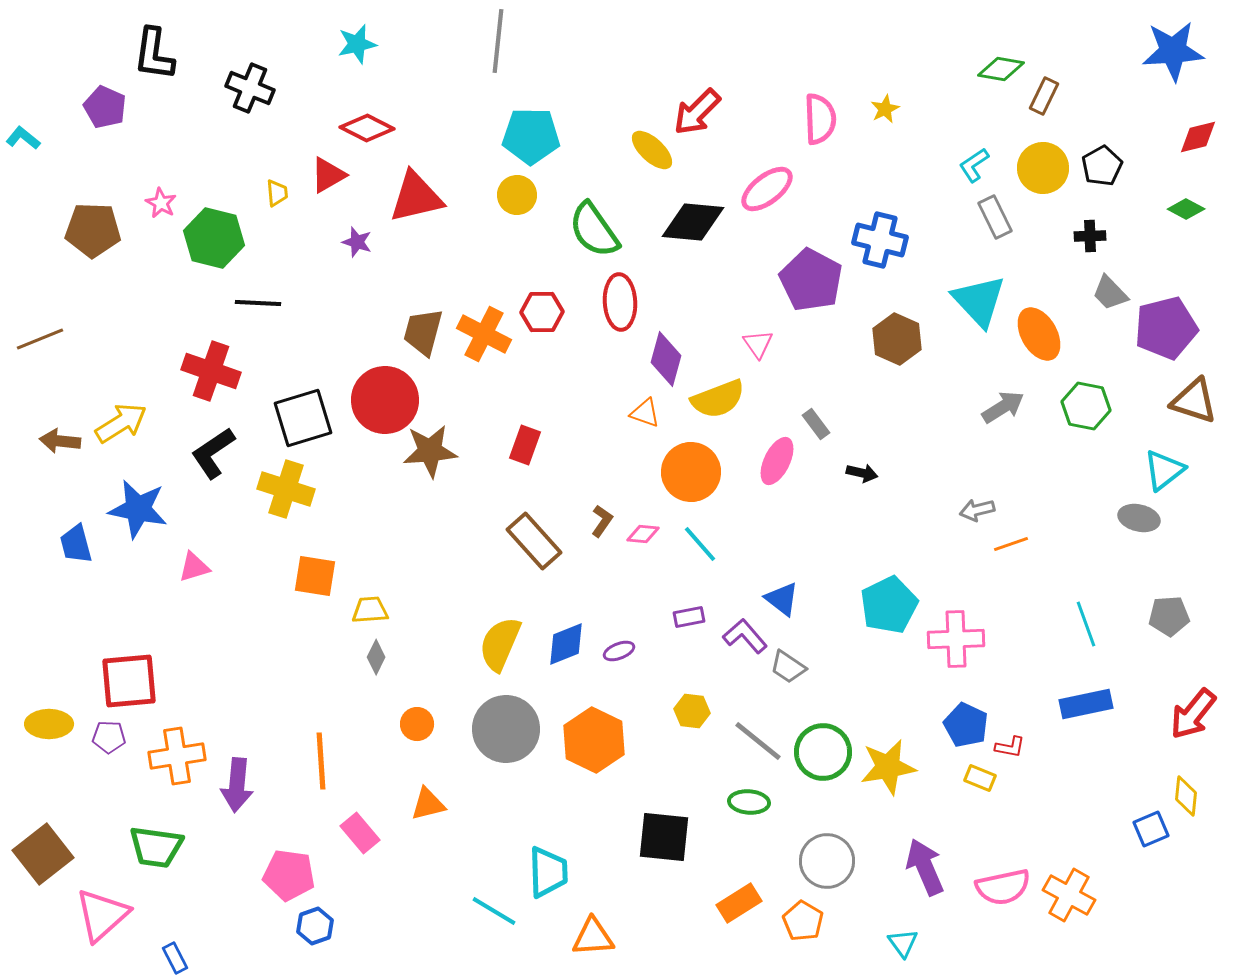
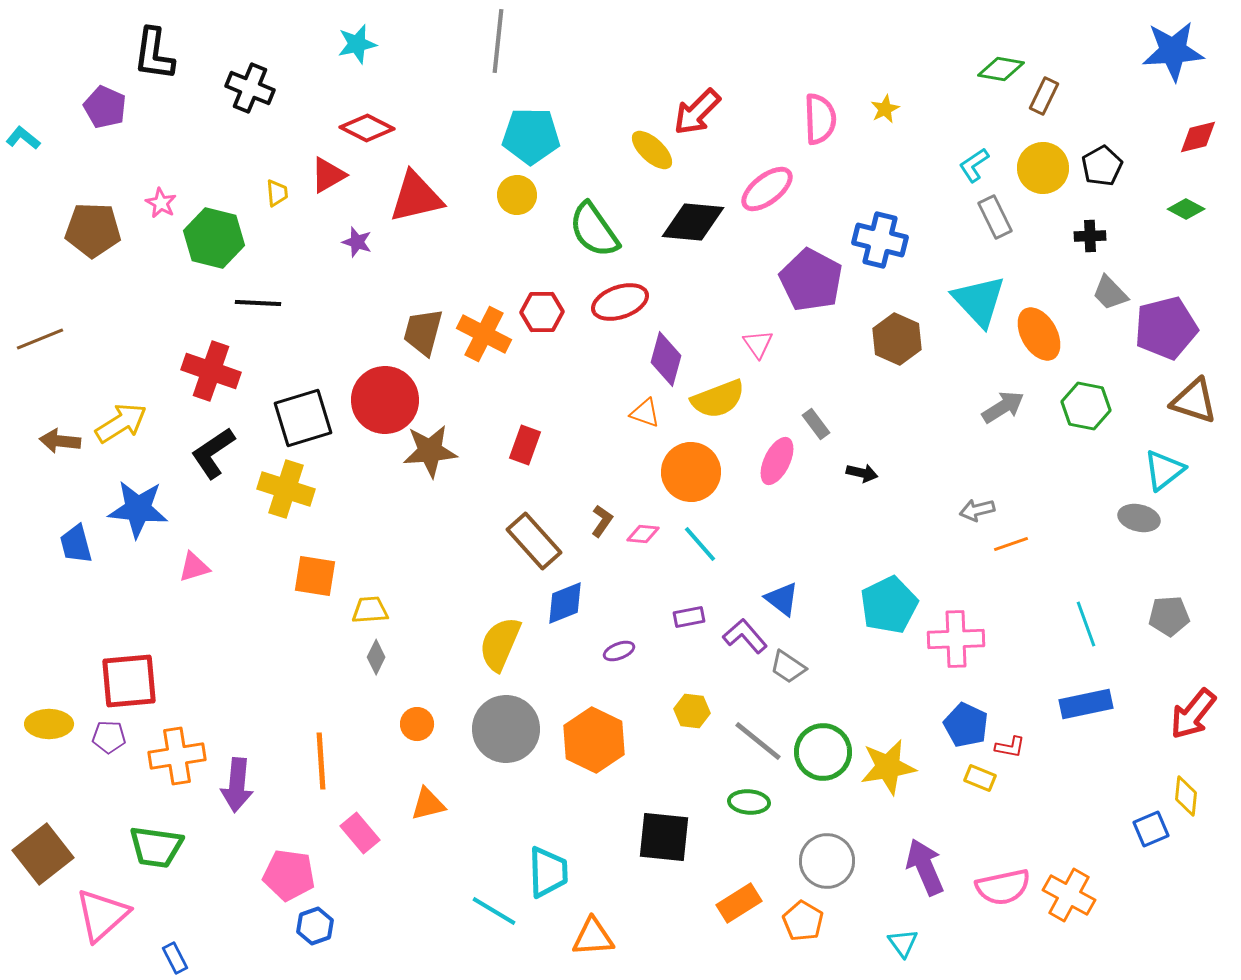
red ellipse at (620, 302): rotated 74 degrees clockwise
blue star at (138, 509): rotated 6 degrees counterclockwise
blue diamond at (566, 644): moved 1 px left, 41 px up
